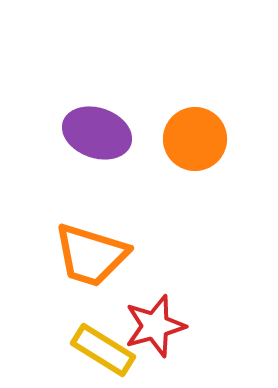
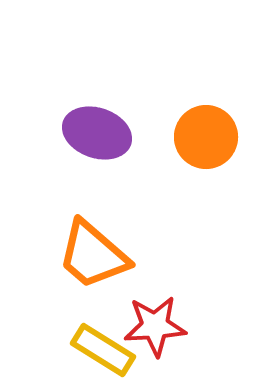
orange circle: moved 11 px right, 2 px up
orange trapezoid: moved 2 px right; rotated 24 degrees clockwise
red star: rotated 12 degrees clockwise
